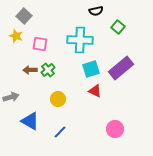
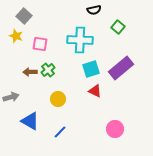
black semicircle: moved 2 px left, 1 px up
brown arrow: moved 2 px down
